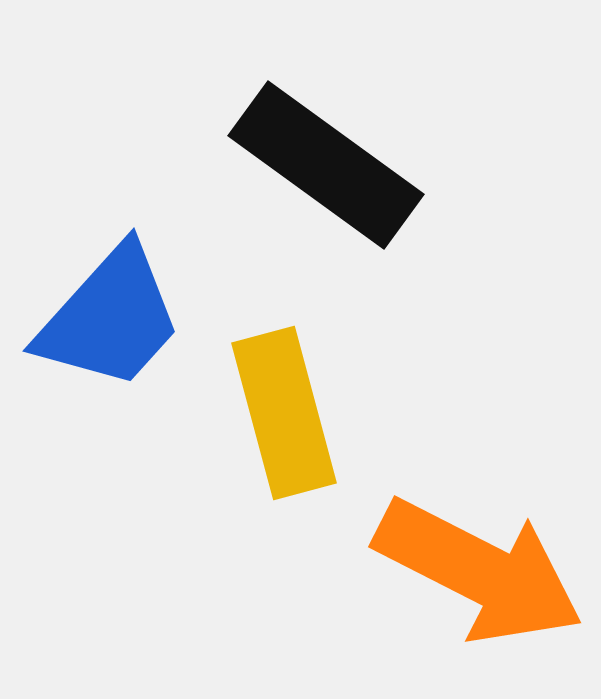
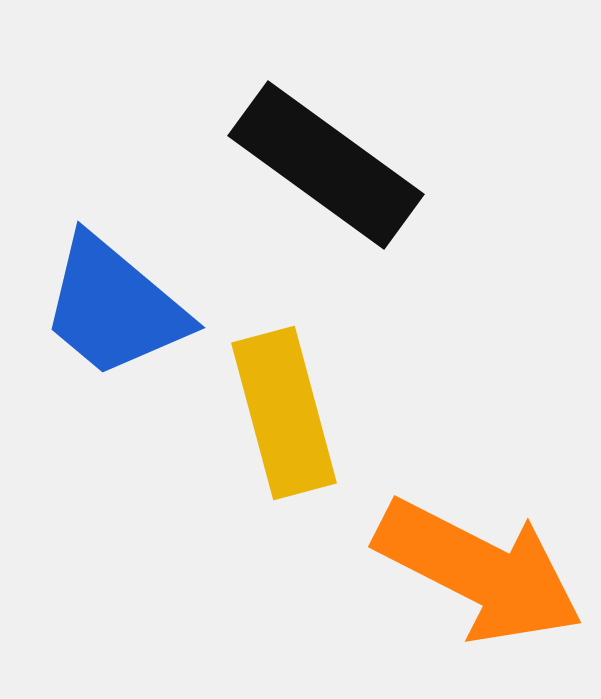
blue trapezoid: moved 4 px right, 11 px up; rotated 88 degrees clockwise
